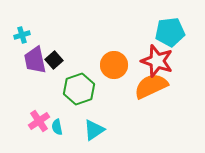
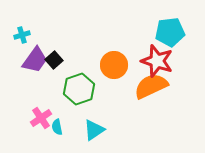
purple trapezoid: rotated 132 degrees counterclockwise
pink cross: moved 2 px right, 3 px up
